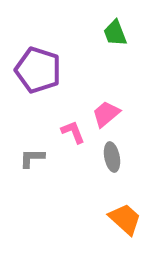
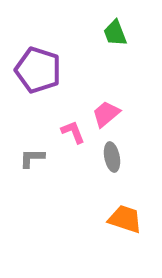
orange trapezoid: rotated 24 degrees counterclockwise
